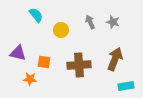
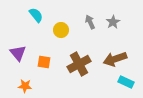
gray star: rotated 24 degrees clockwise
purple triangle: rotated 36 degrees clockwise
brown arrow: rotated 130 degrees counterclockwise
brown cross: moved 1 px up; rotated 25 degrees counterclockwise
orange star: moved 5 px left, 7 px down
cyan rectangle: moved 4 px up; rotated 35 degrees clockwise
